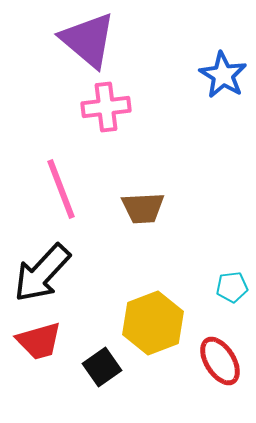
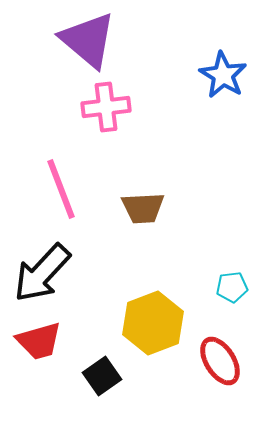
black square: moved 9 px down
